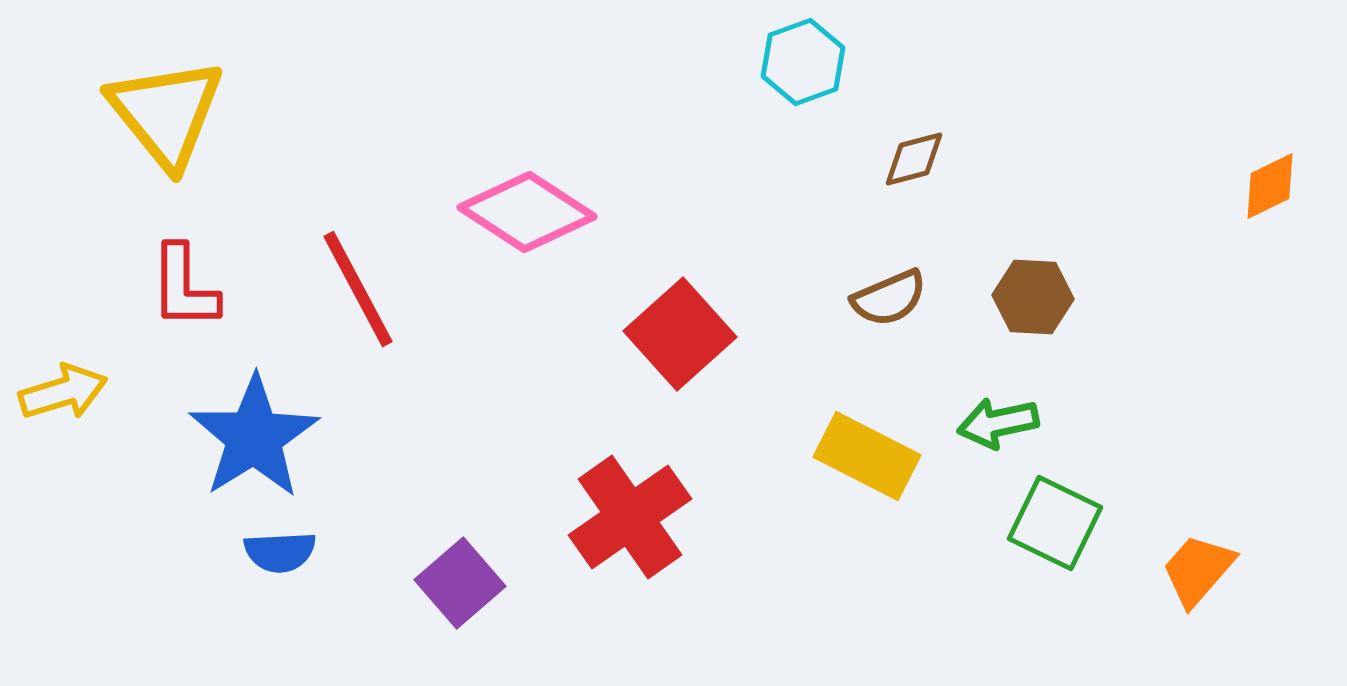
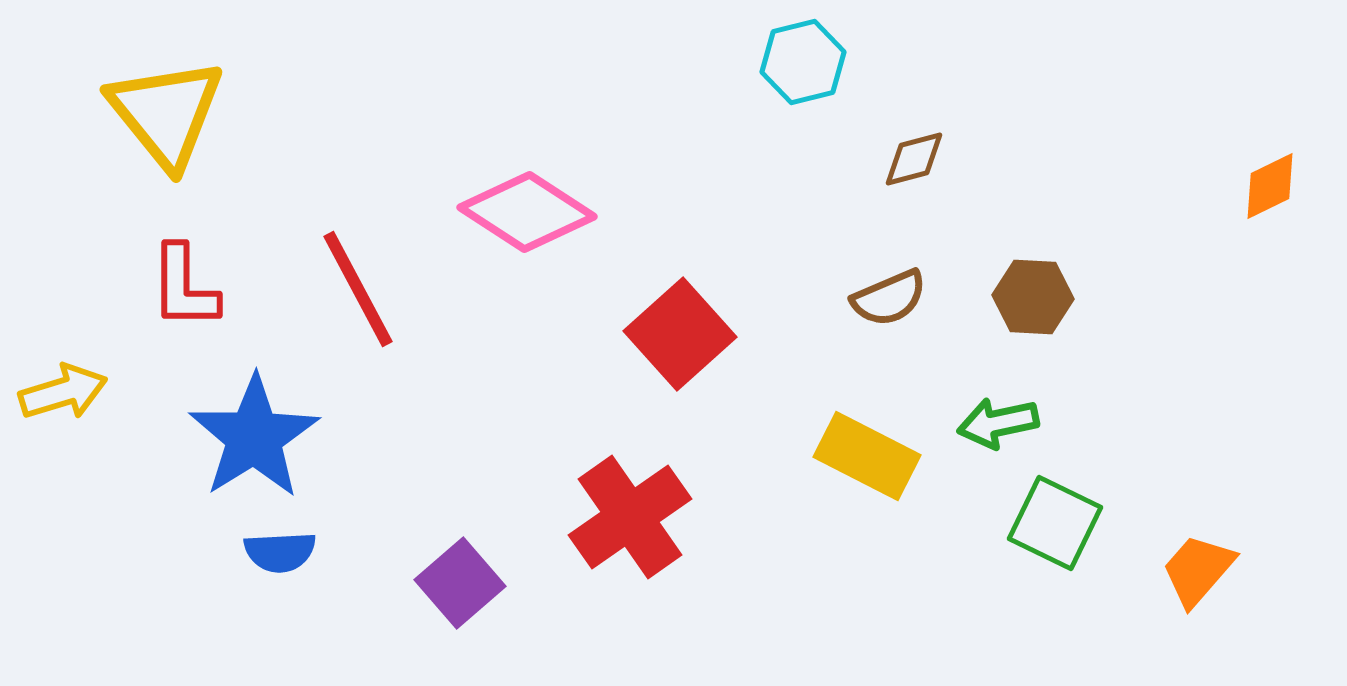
cyan hexagon: rotated 6 degrees clockwise
